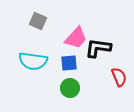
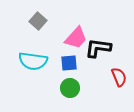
gray square: rotated 18 degrees clockwise
